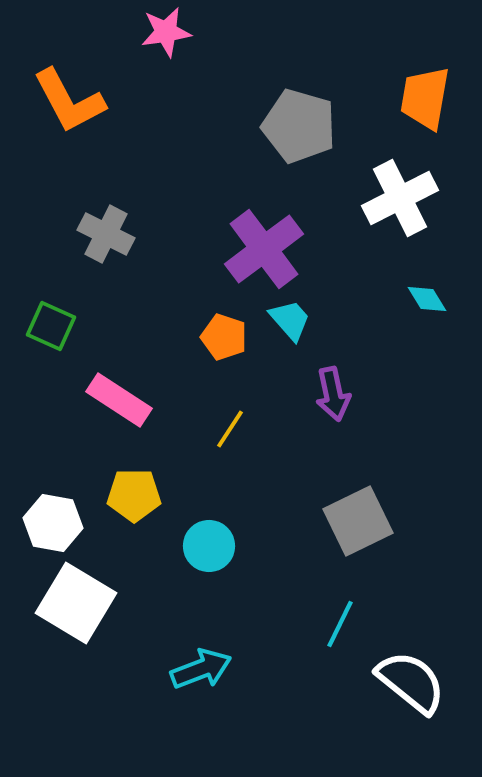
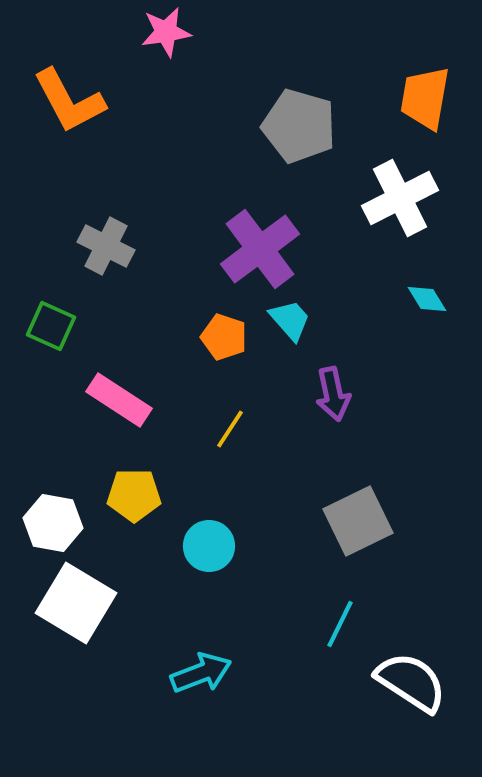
gray cross: moved 12 px down
purple cross: moved 4 px left
cyan arrow: moved 4 px down
white semicircle: rotated 6 degrees counterclockwise
